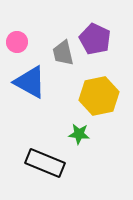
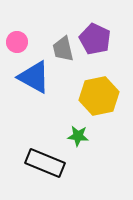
gray trapezoid: moved 4 px up
blue triangle: moved 4 px right, 5 px up
green star: moved 1 px left, 2 px down
